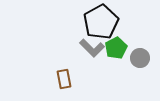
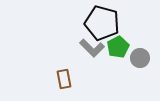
black pentagon: moved 1 px right, 1 px down; rotated 28 degrees counterclockwise
green pentagon: moved 2 px right, 1 px up
